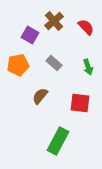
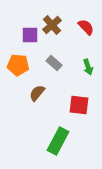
brown cross: moved 2 px left, 4 px down
purple square: rotated 30 degrees counterclockwise
orange pentagon: rotated 15 degrees clockwise
brown semicircle: moved 3 px left, 3 px up
red square: moved 1 px left, 2 px down
